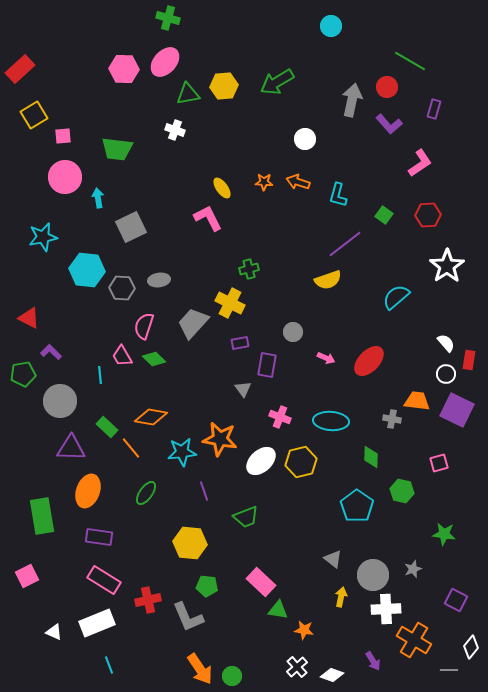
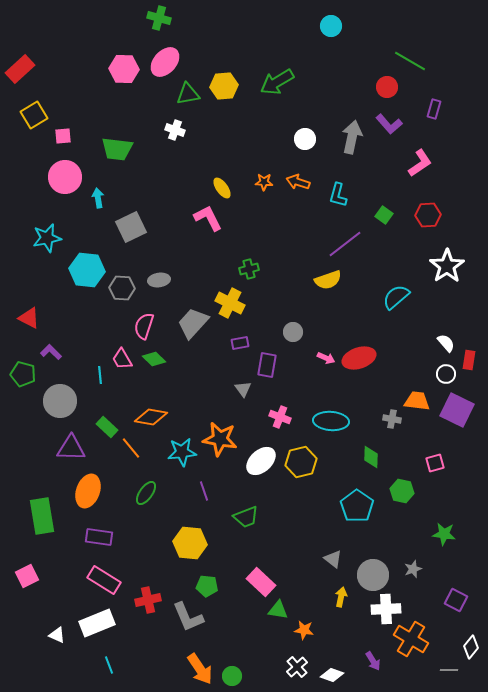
green cross at (168, 18): moved 9 px left
gray arrow at (352, 100): moved 37 px down
cyan star at (43, 237): moved 4 px right, 1 px down
pink trapezoid at (122, 356): moved 3 px down
red ellipse at (369, 361): moved 10 px left, 3 px up; rotated 28 degrees clockwise
green pentagon at (23, 374): rotated 25 degrees clockwise
pink square at (439, 463): moved 4 px left
white triangle at (54, 632): moved 3 px right, 3 px down
orange cross at (414, 640): moved 3 px left, 1 px up
